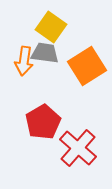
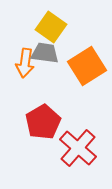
orange arrow: moved 1 px right, 2 px down
